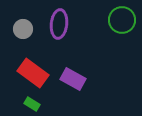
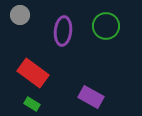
green circle: moved 16 px left, 6 px down
purple ellipse: moved 4 px right, 7 px down
gray circle: moved 3 px left, 14 px up
purple rectangle: moved 18 px right, 18 px down
